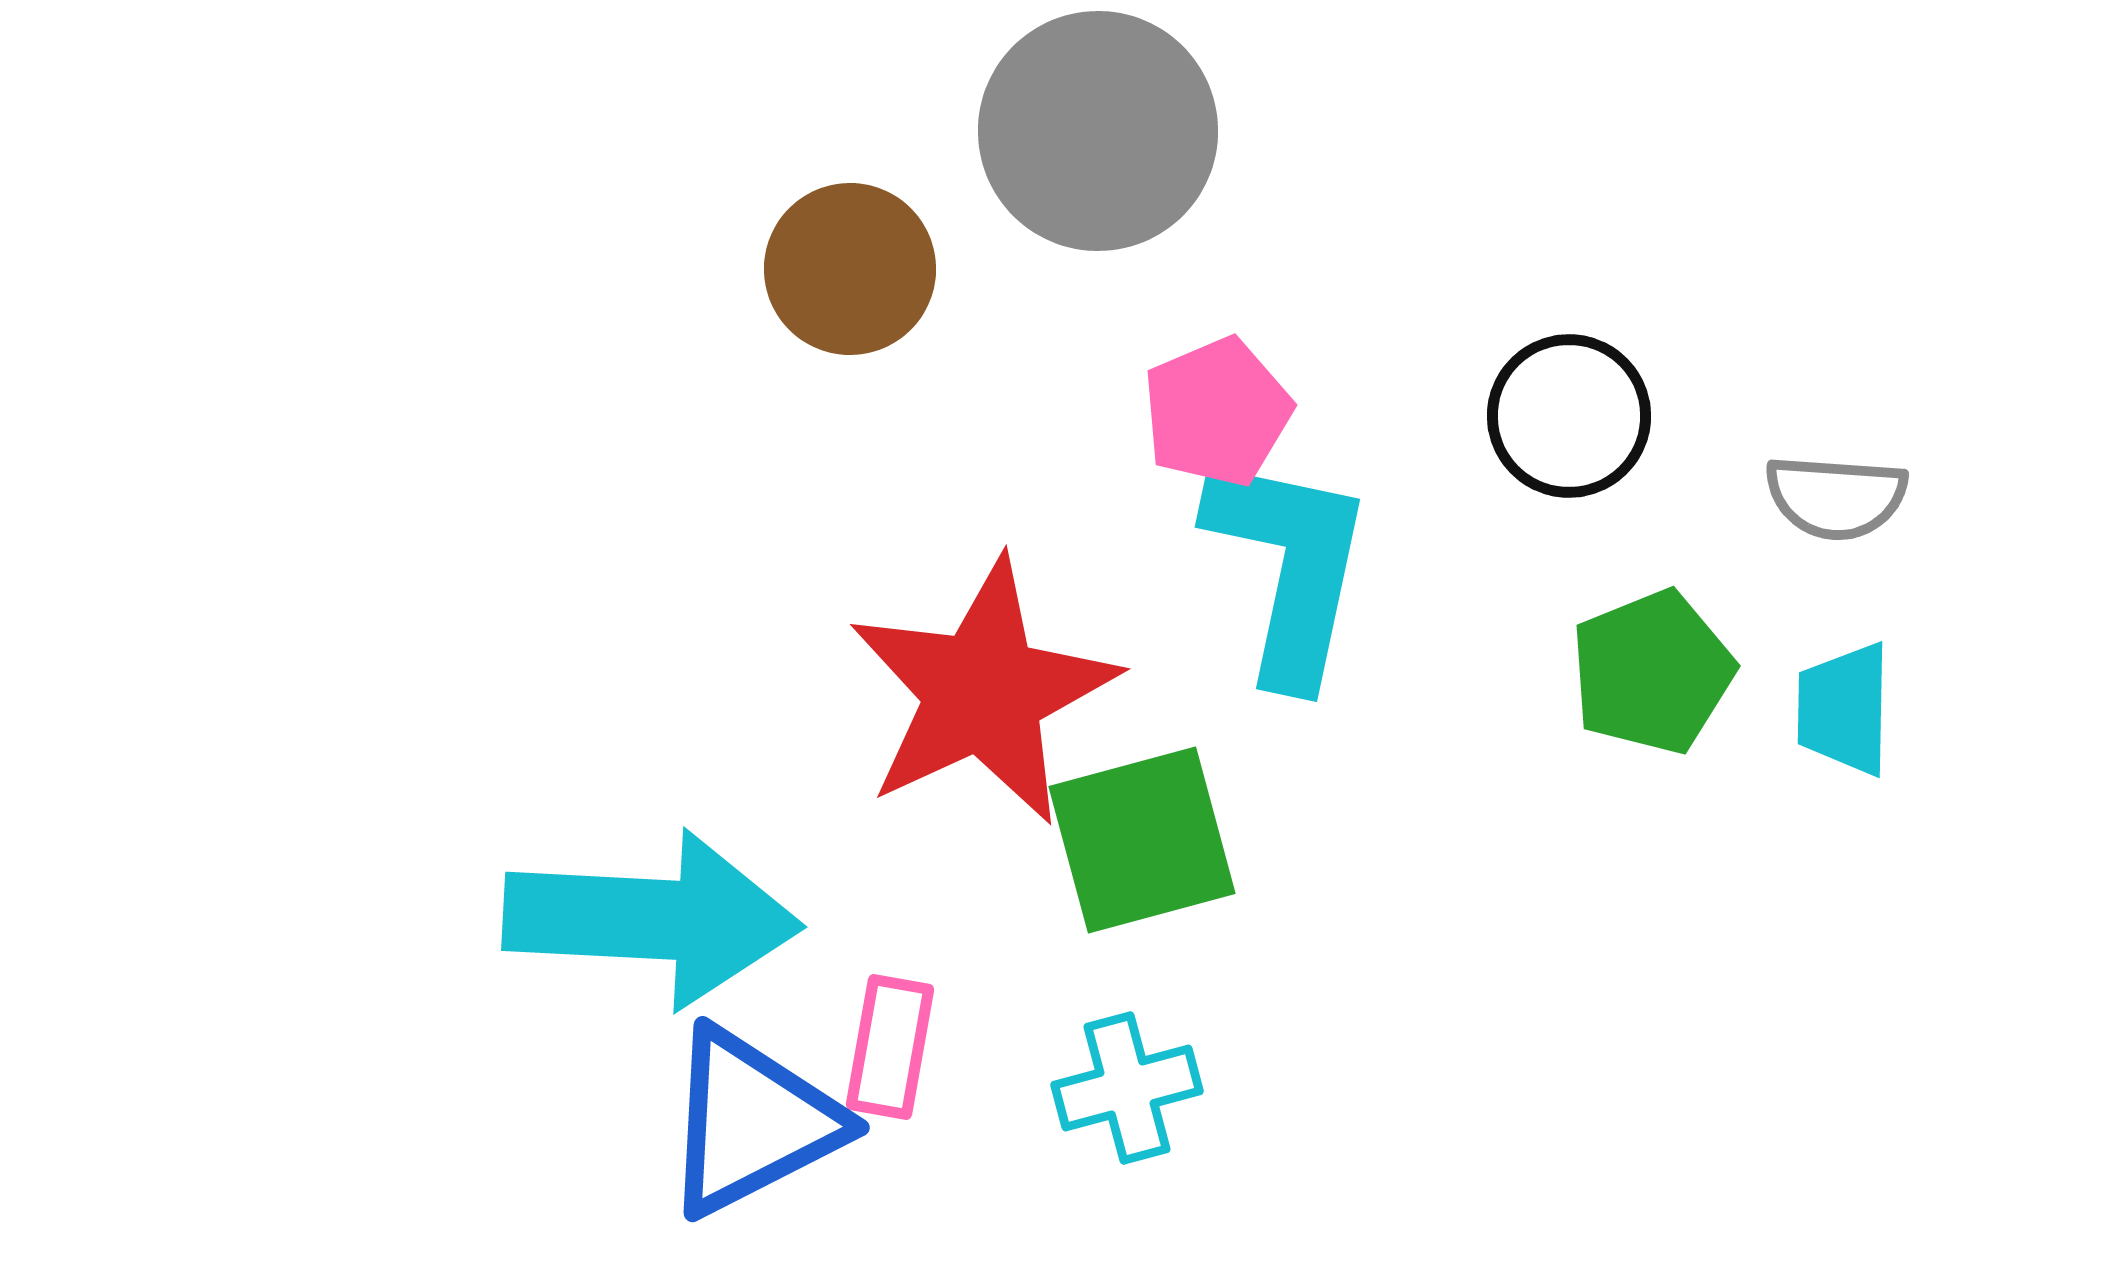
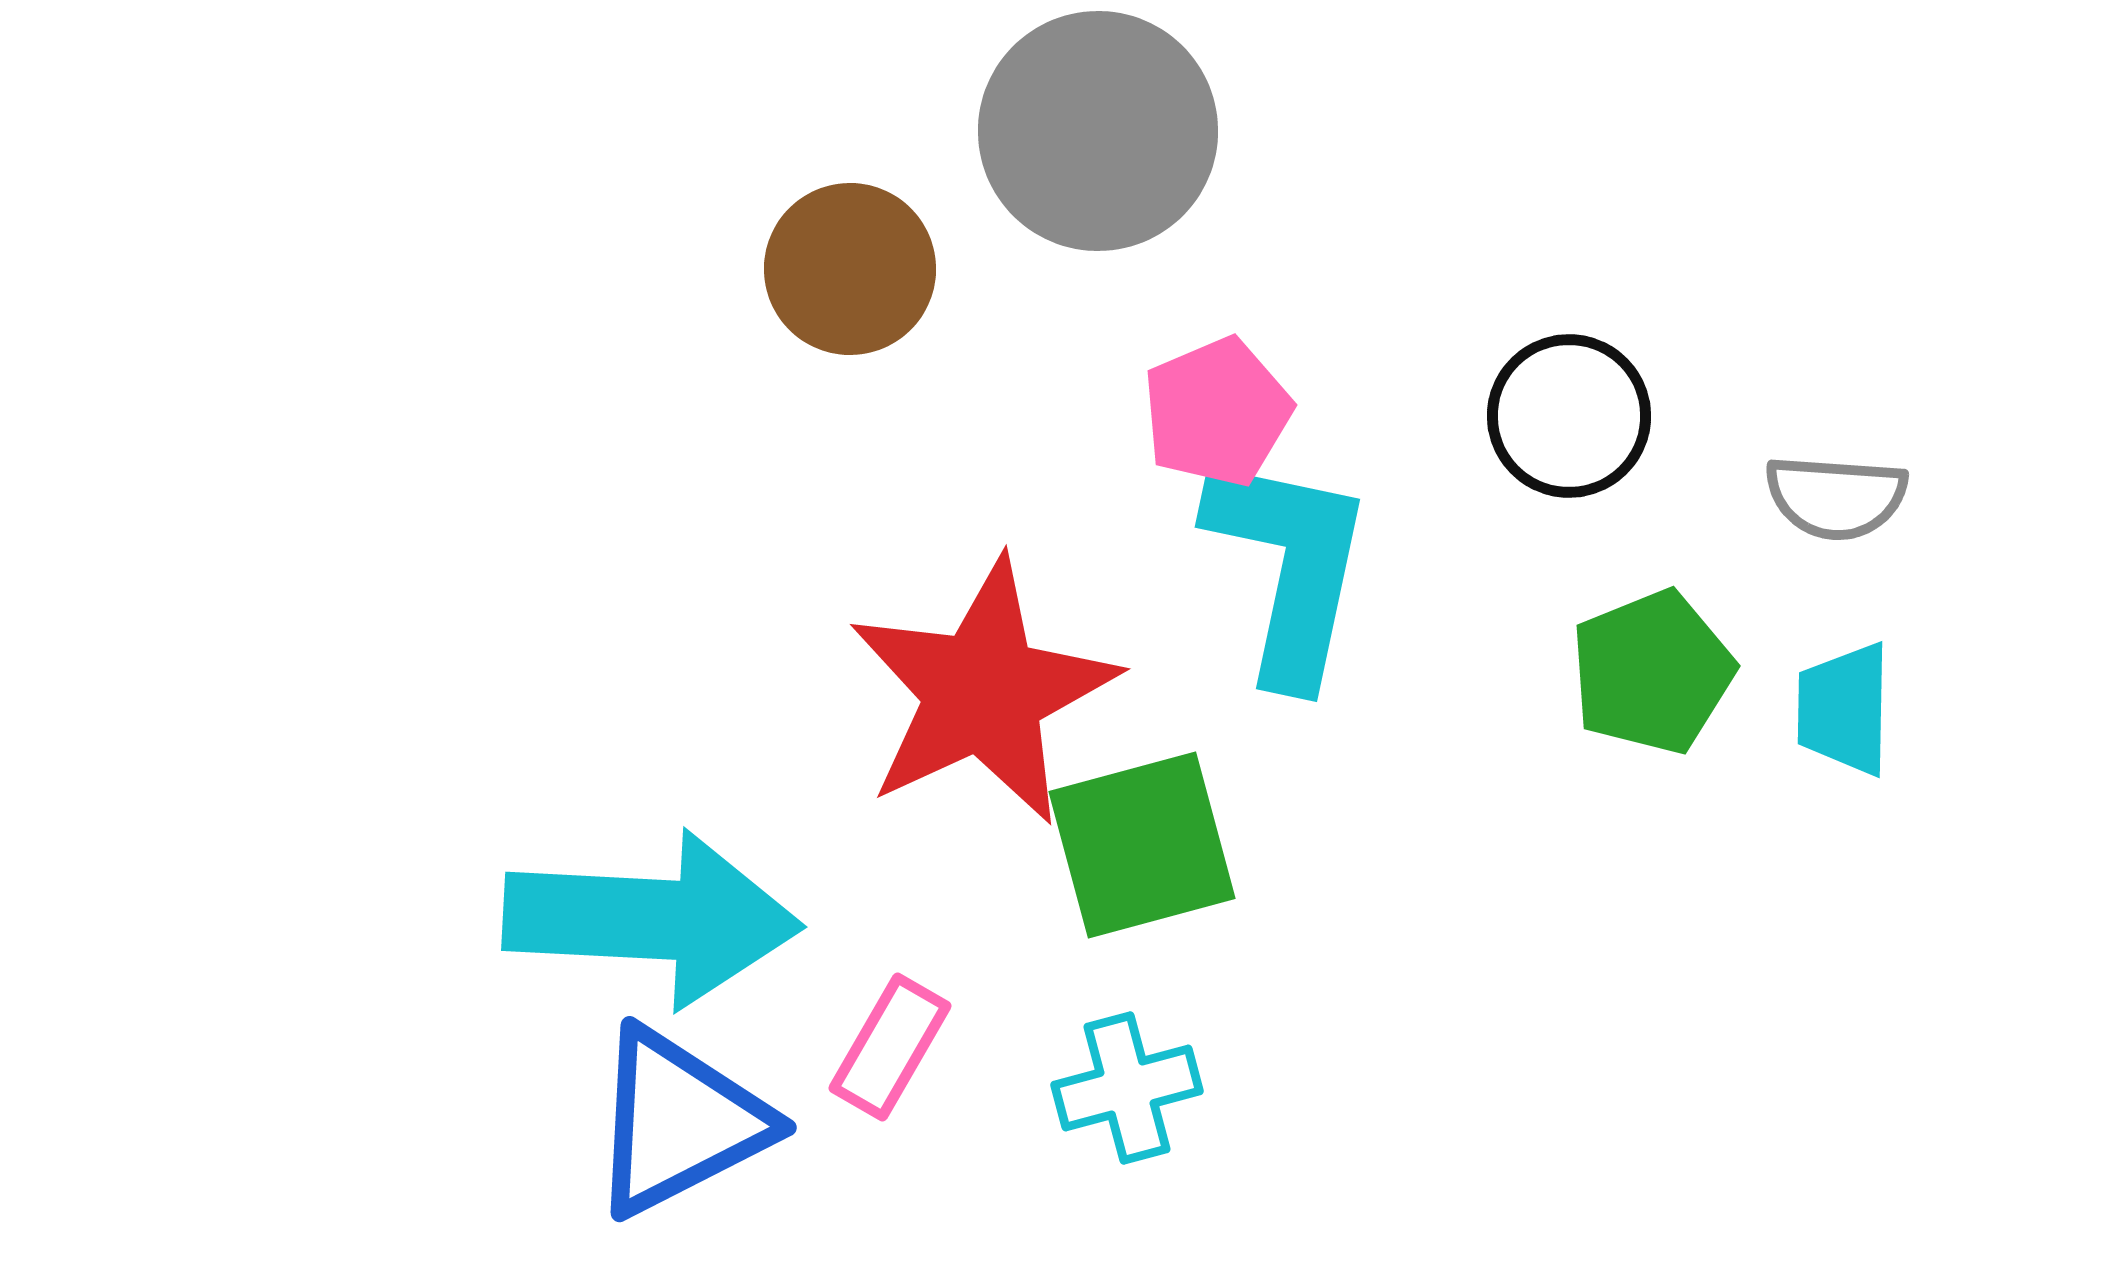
green square: moved 5 px down
pink rectangle: rotated 20 degrees clockwise
blue triangle: moved 73 px left
